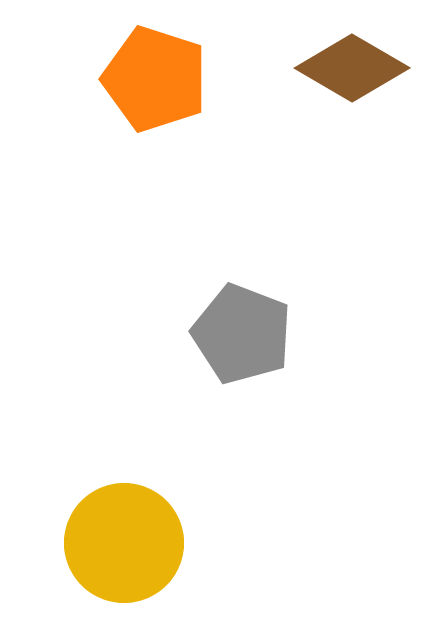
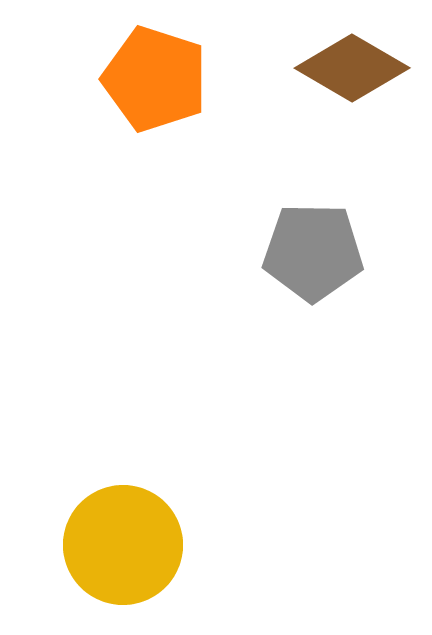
gray pentagon: moved 71 px right, 82 px up; rotated 20 degrees counterclockwise
yellow circle: moved 1 px left, 2 px down
